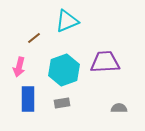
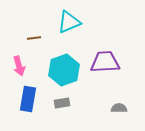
cyan triangle: moved 2 px right, 1 px down
brown line: rotated 32 degrees clockwise
pink arrow: moved 1 px up; rotated 30 degrees counterclockwise
blue rectangle: rotated 10 degrees clockwise
